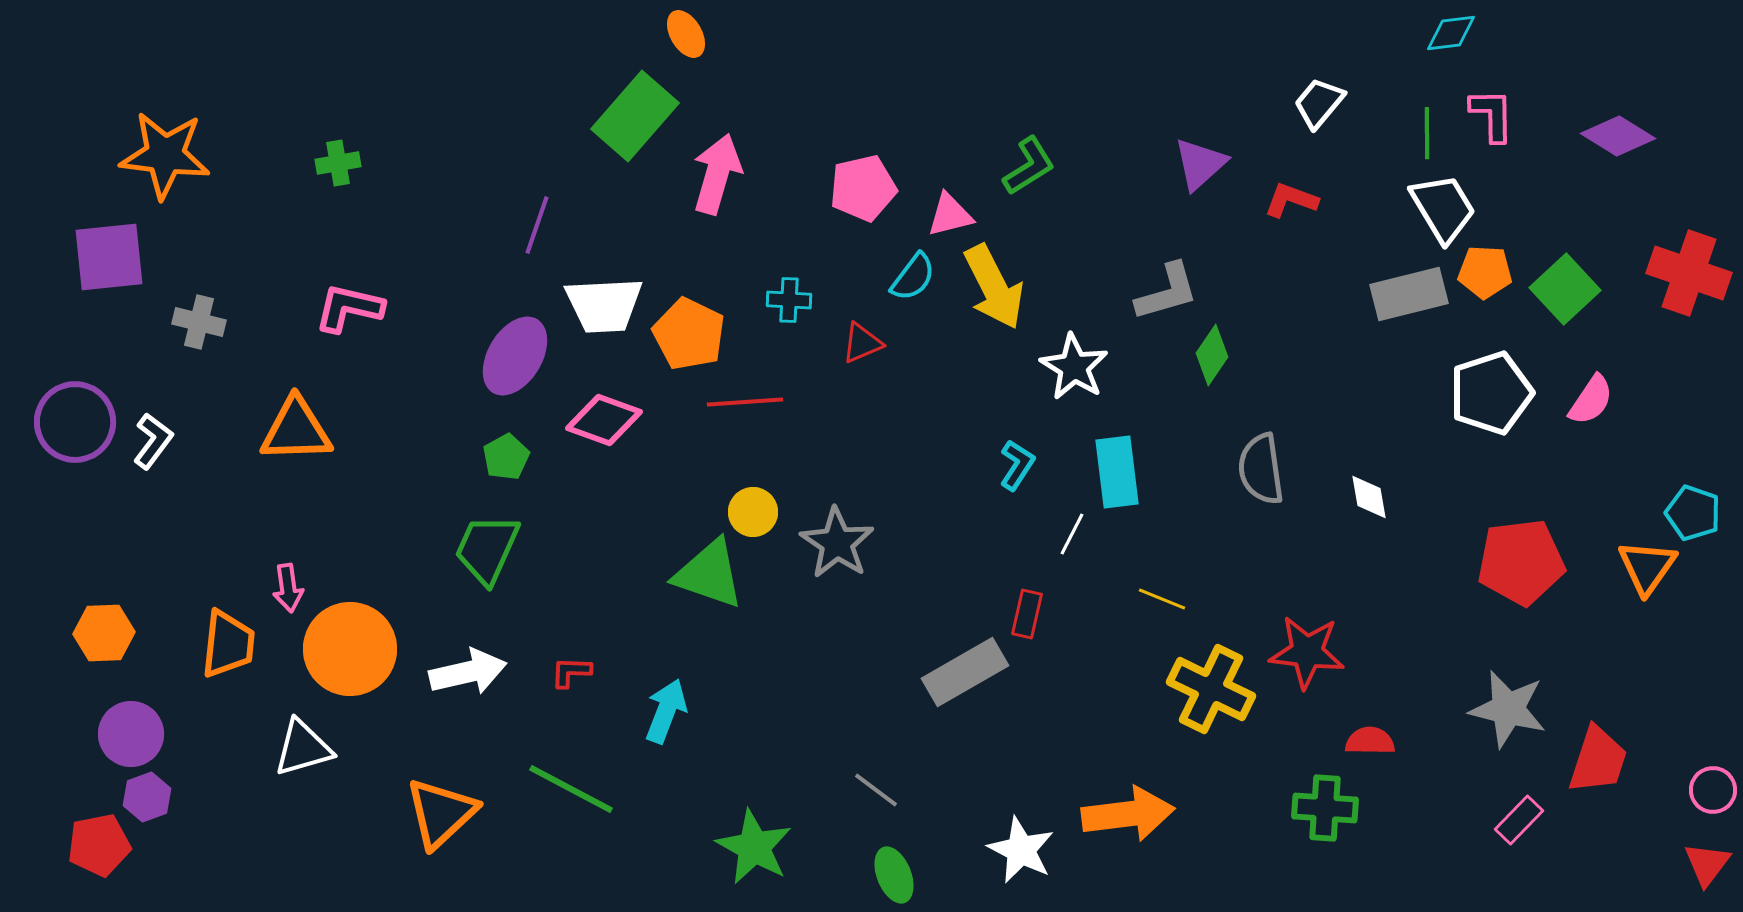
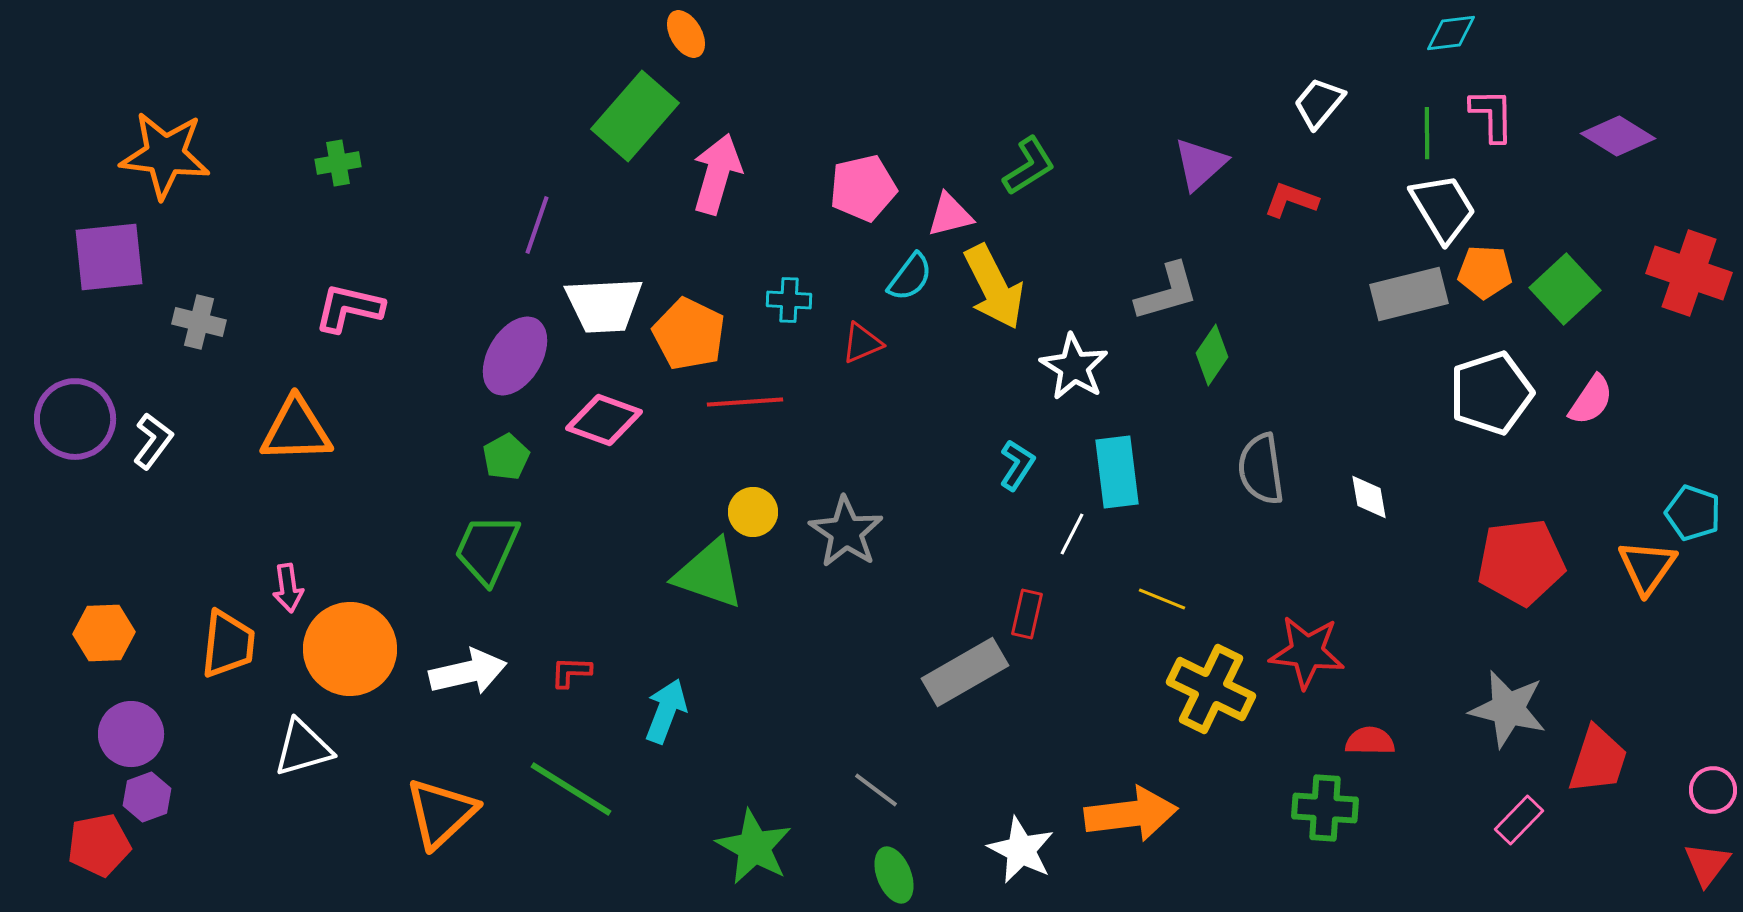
cyan semicircle at (913, 277): moved 3 px left
purple circle at (75, 422): moved 3 px up
gray star at (837, 543): moved 9 px right, 11 px up
green line at (571, 789): rotated 4 degrees clockwise
orange arrow at (1128, 814): moved 3 px right
